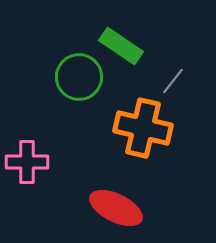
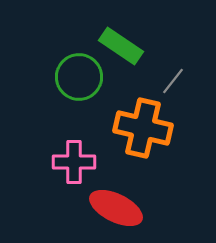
pink cross: moved 47 px right
